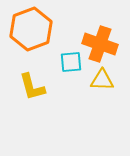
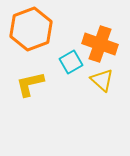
cyan square: rotated 25 degrees counterclockwise
yellow triangle: rotated 40 degrees clockwise
yellow L-shape: moved 2 px left, 3 px up; rotated 92 degrees clockwise
